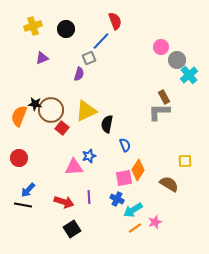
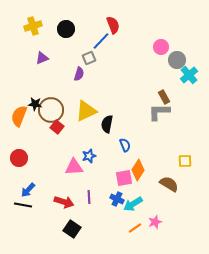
red semicircle: moved 2 px left, 4 px down
red square: moved 5 px left, 1 px up
cyan arrow: moved 6 px up
black square: rotated 24 degrees counterclockwise
